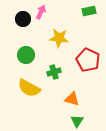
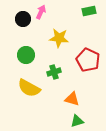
green triangle: rotated 40 degrees clockwise
